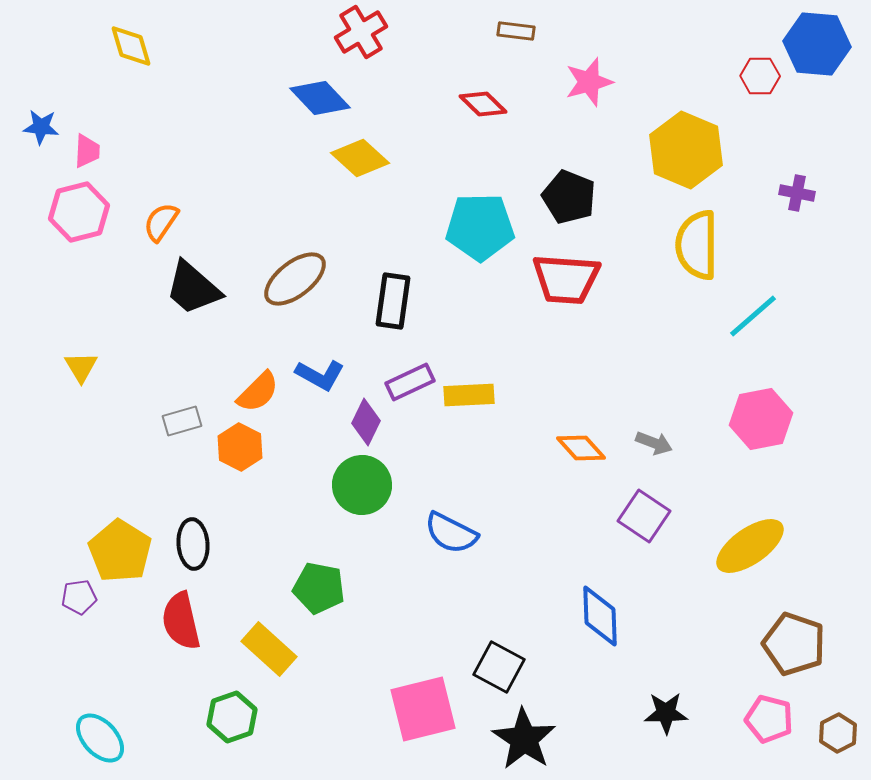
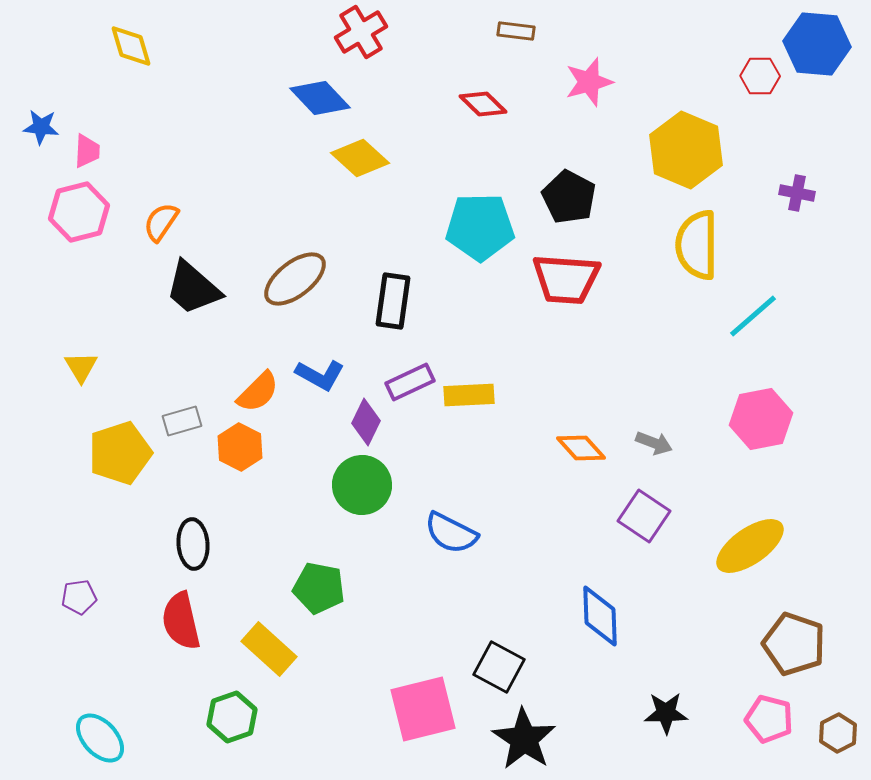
black pentagon at (569, 197): rotated 6 degrees clockwise
yellow pentagon at (120, 551): moved 98 px up; rotated 22 degrees clockwise
